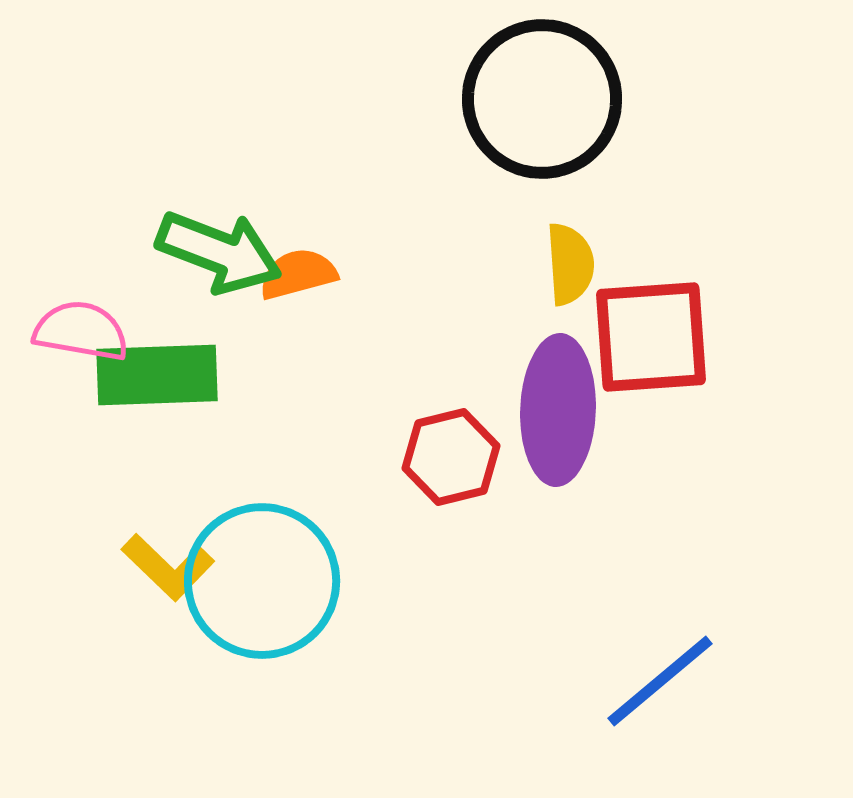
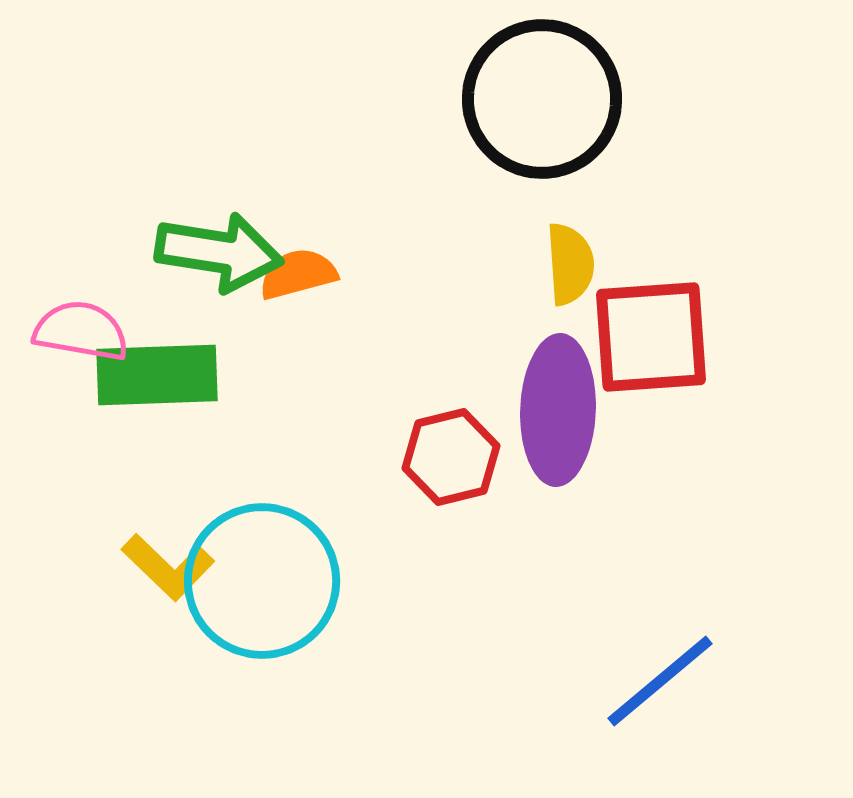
green arrow: rotated 12 degrees counterclockwise
